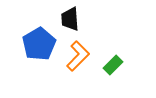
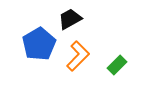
black trapezoid: rotated 65 degrees clockwise
green rectangle: moved 4 px right
